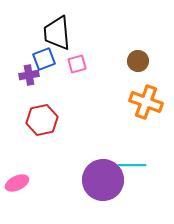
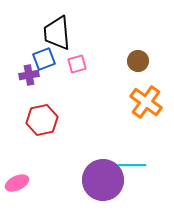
orange cross: rotated 16 degrees clockwise
